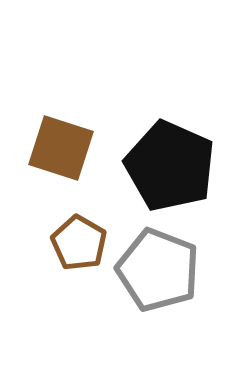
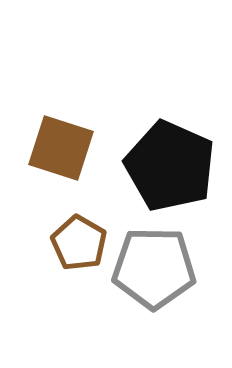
gray pentagon: moved 4 px left, 2 px up; rotated 20 degrees counterclockwise
